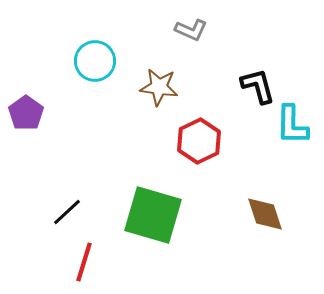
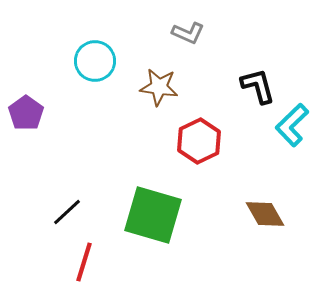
gray L-shape: moved 3 px left, 3 px down
cyan L-shape: rotated 45 degrees clockwise
brown diamond: rotated 12 degrees counterclockwise
